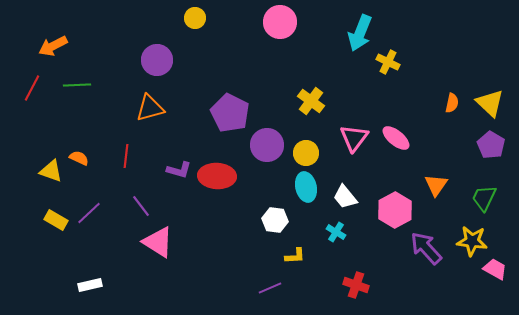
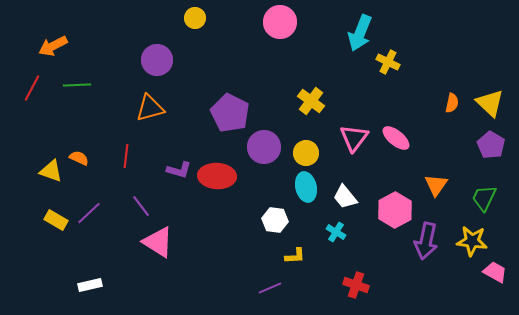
purple circle at (267, 145): moved 3 px left, 2 px down
purple arrow at (426, 248): moved 7 px up; rotated 126 degrees counterclockwise
pink trapezoid at (495, 269): moved 3 px down
